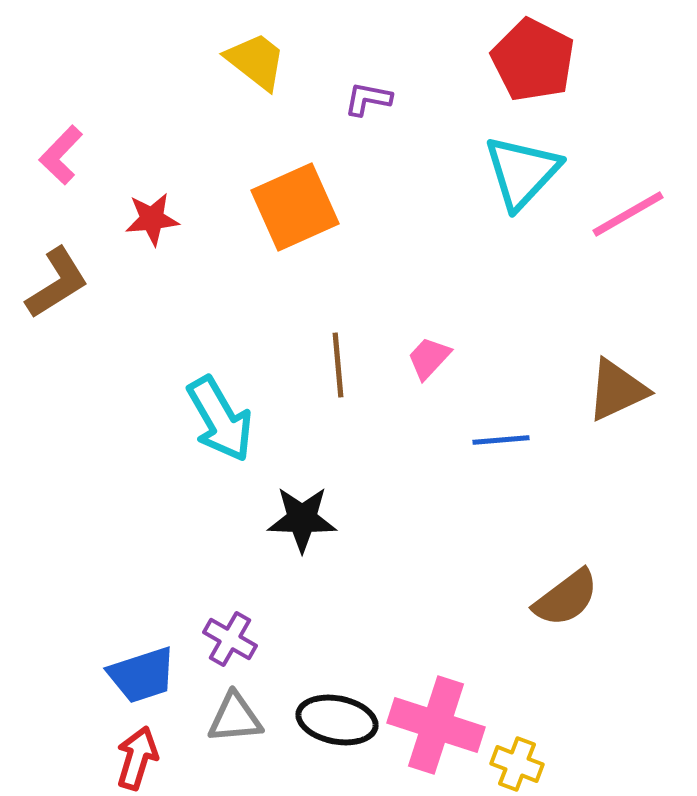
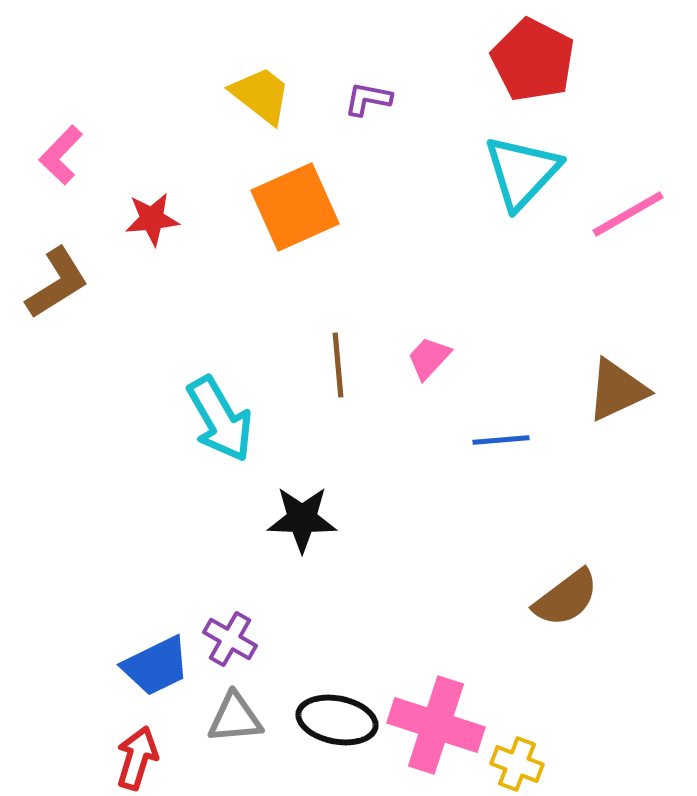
yellow trapezoid: moved 5 px right, 34 px down
blue trapezoid: moved 14 px right, 9 px up; rotated 8 degrees counterclockwise
